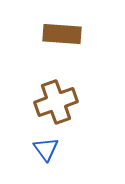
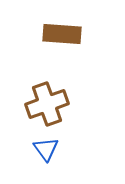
brown cross: moved 9 px left, 2 px down
